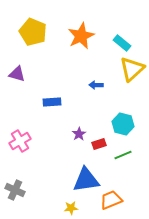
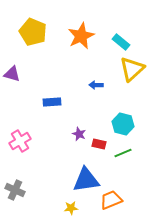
cyan rectangle: moved 1 px left, 1 px up
purple triangle: moved 5 px left
purple star: rotated 16 degrees counterclockwise
red rectangle: rotated 32 degrees clockwise
green line: moved 2 px up
